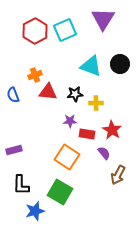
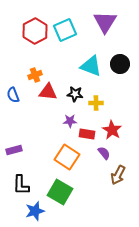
purple triangle: moved 2 px right, 3 px down
black star: rotated 14 degrees clockwise
